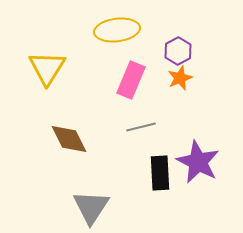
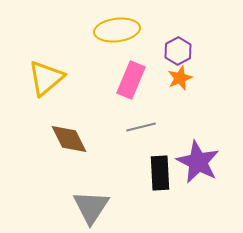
yellow triangle: moved 1 px left, 10 px down; rotated 18 degrees clockwise
